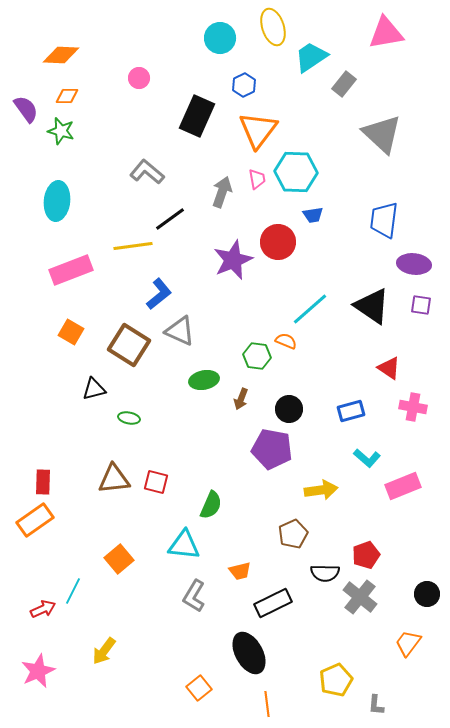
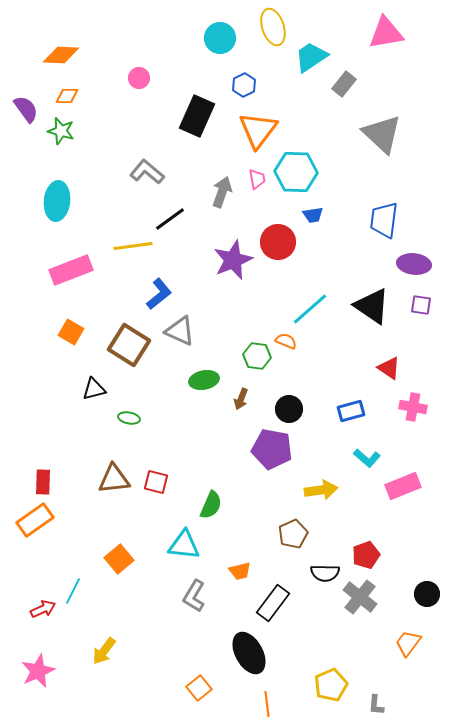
black rectangle at (273, 603): rotated 27 degrees counterclockwise
yellow pentagon at (336, 680): moved 5 px left, 5 px down
